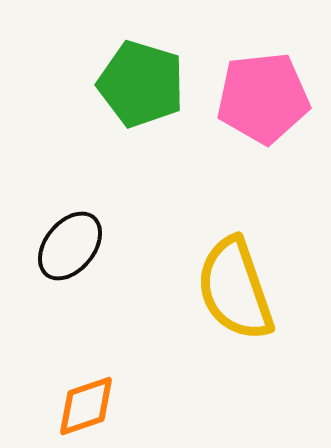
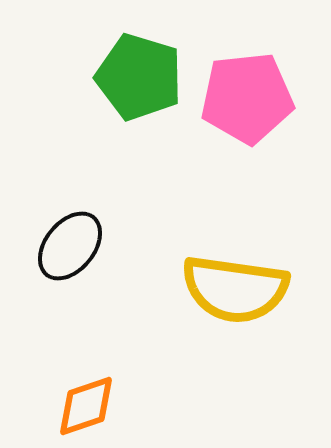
green pentagon: moved 2 px left, 7 px up
pink pentagon: moved 16 px left
yellow semicircle: rotated 63 degrees counterclockwise
